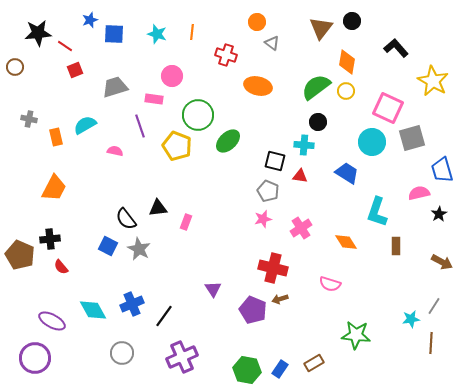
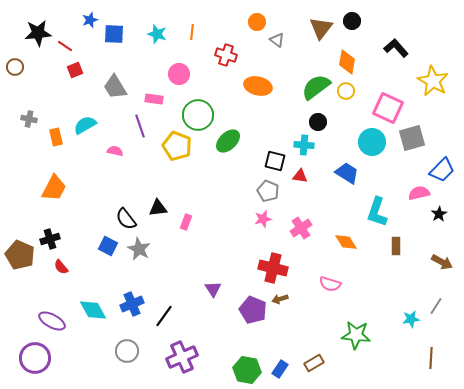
gray triangle at (272, 43): moved 5 px right, 3 px up
pink circle at (172, 76): moved 7 px right, 2 px up
gray trapezoid at (115, 87): rotated 104 degrees counterclockwise
blue trapezoid at (442, 170): rotated 120 degrees counterclockwise
black cross at (50, 239): rotated 12 degrees counterclockwise
gray line at (434, 306): moved 2 px right
brown line at (431, 343): moved 15 px down
gray circle at (122, 353): moved 5 px right, 2 px up
